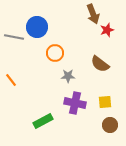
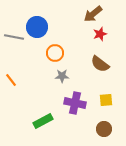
brown arrow: rotated 72 degrees clockwise
red star: moved 7 px left, 4 px down
gray star: moved 6 px left
yellow square: moved 1 px right, 2 px up
brown circle: moved 6 px left, 4 px down
